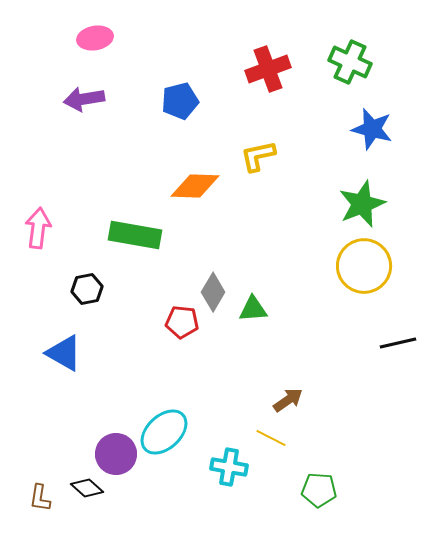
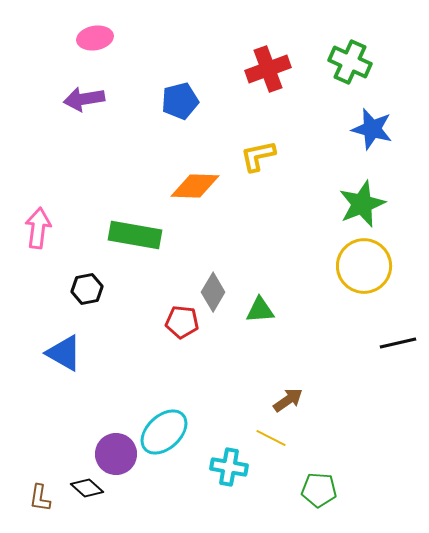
green triangle: moved 7 px right, 1 px down
